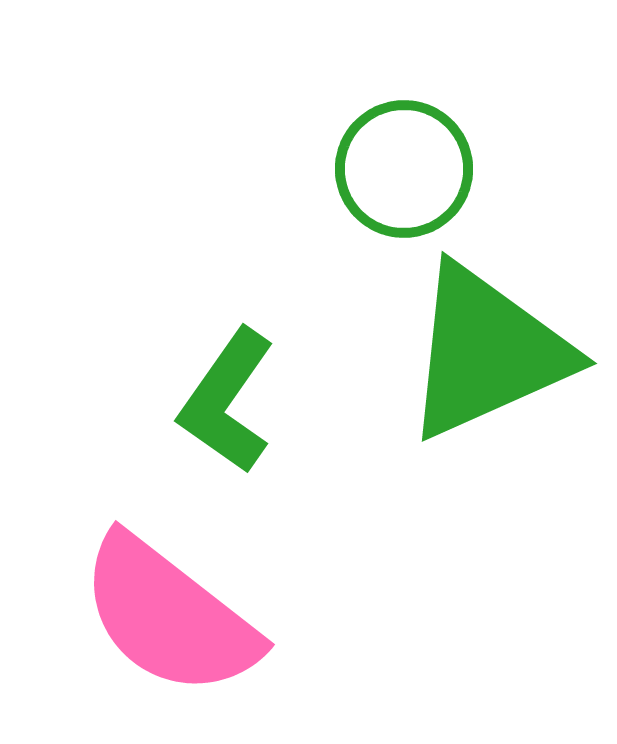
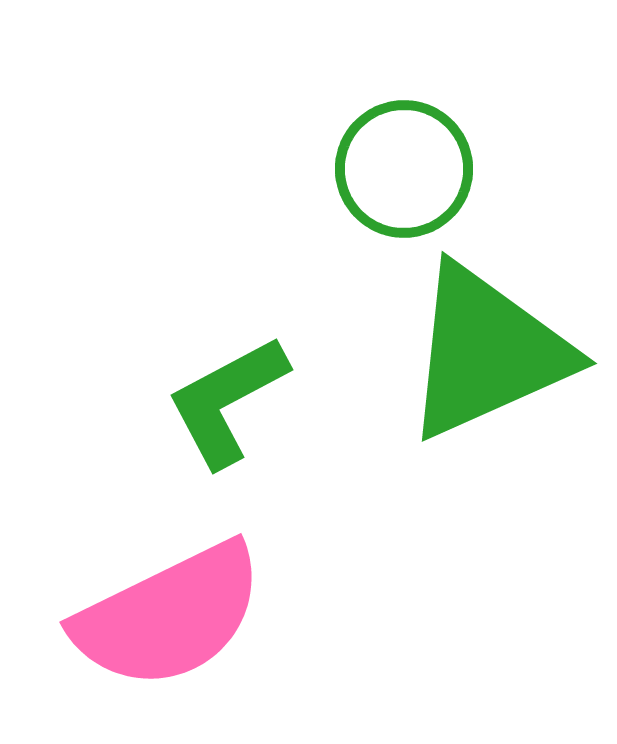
green L-shape: rotated 27 degrees clockwise
pink semicircle: rotated 64 degrees counterclockwise
